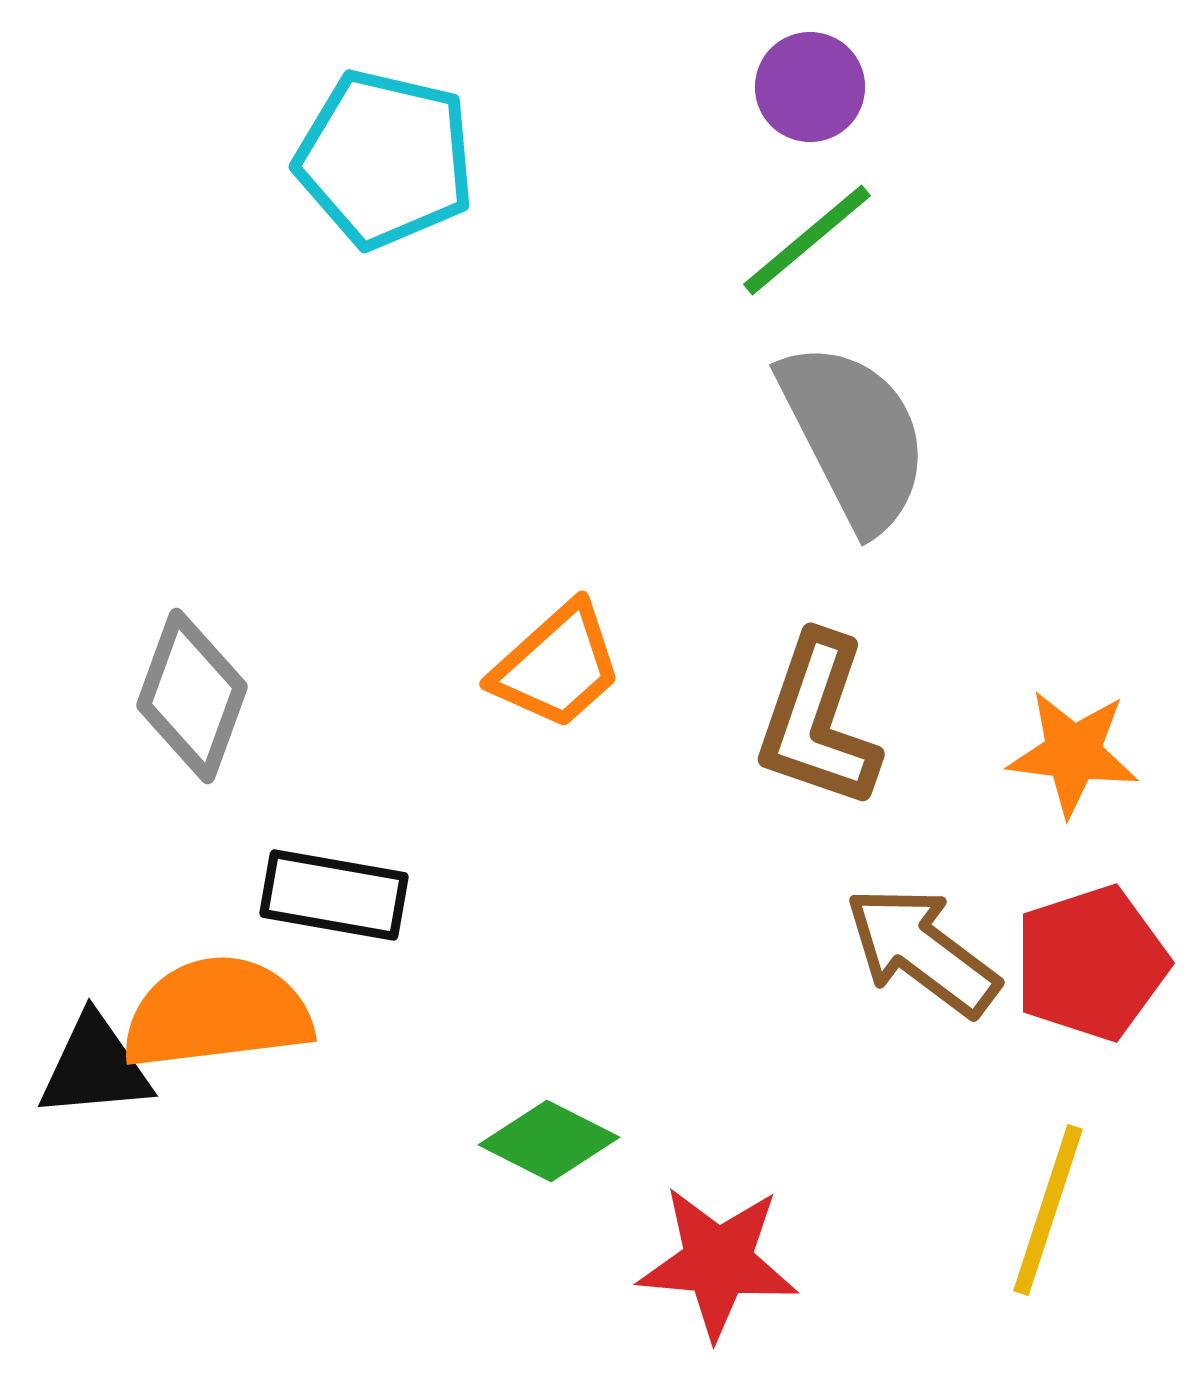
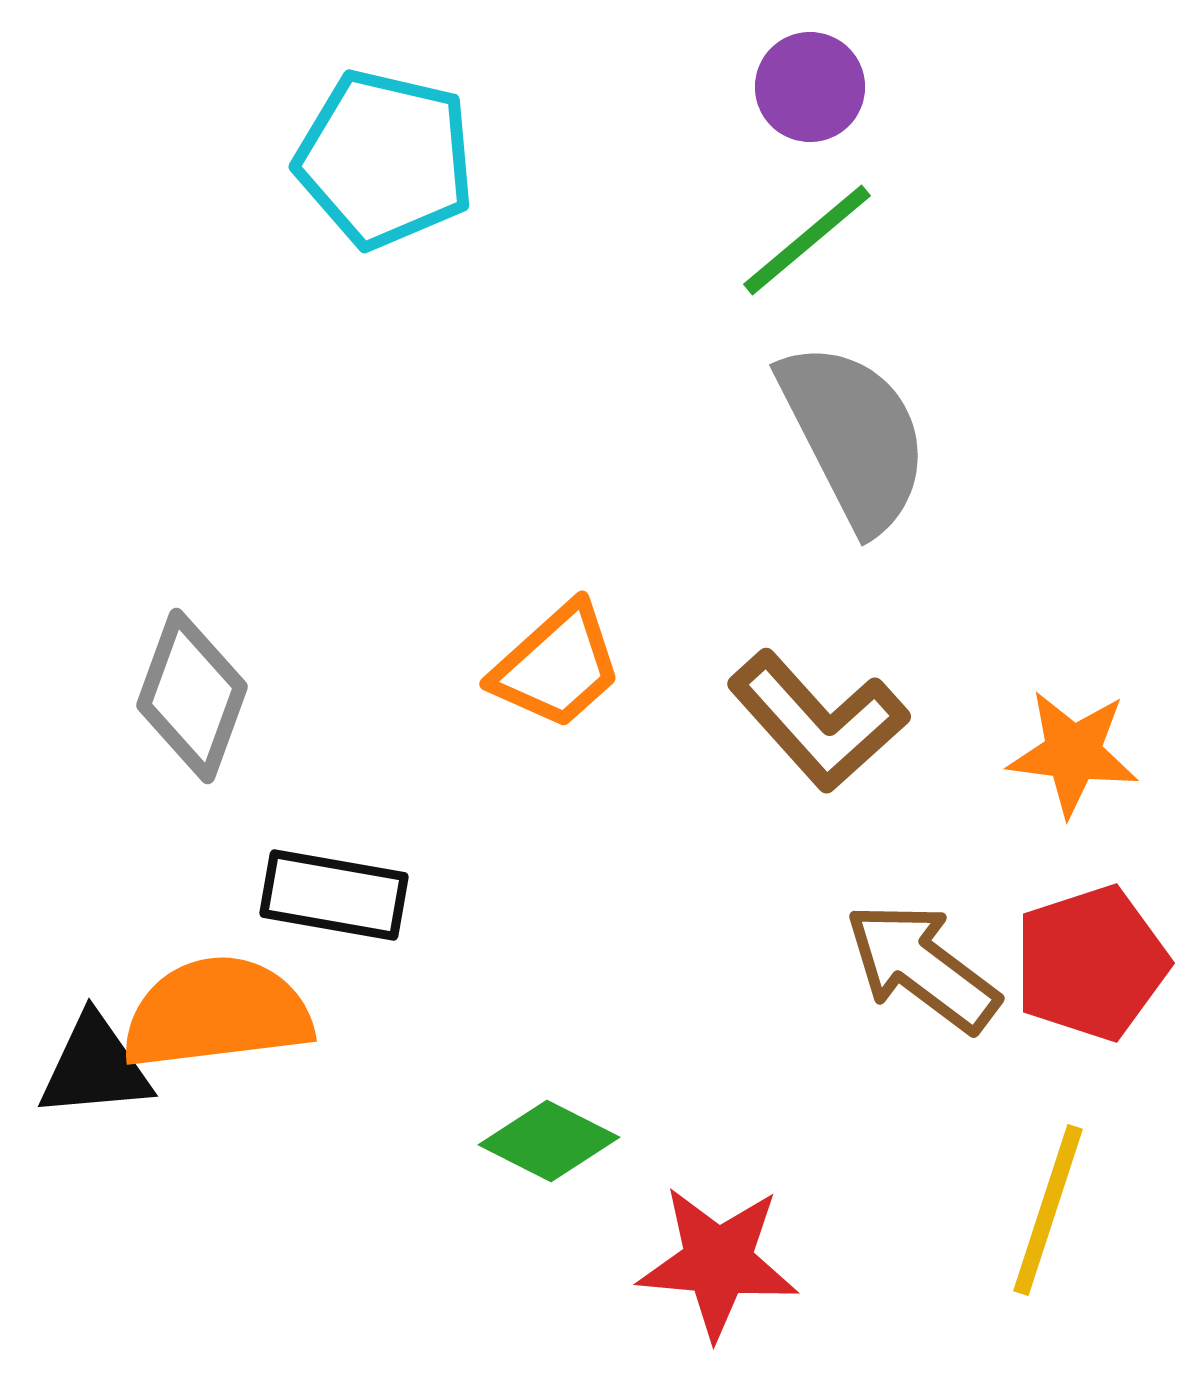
brown L-shape: rotated 61 degrees counterclockwise
brown arrow: moved 16 px down
